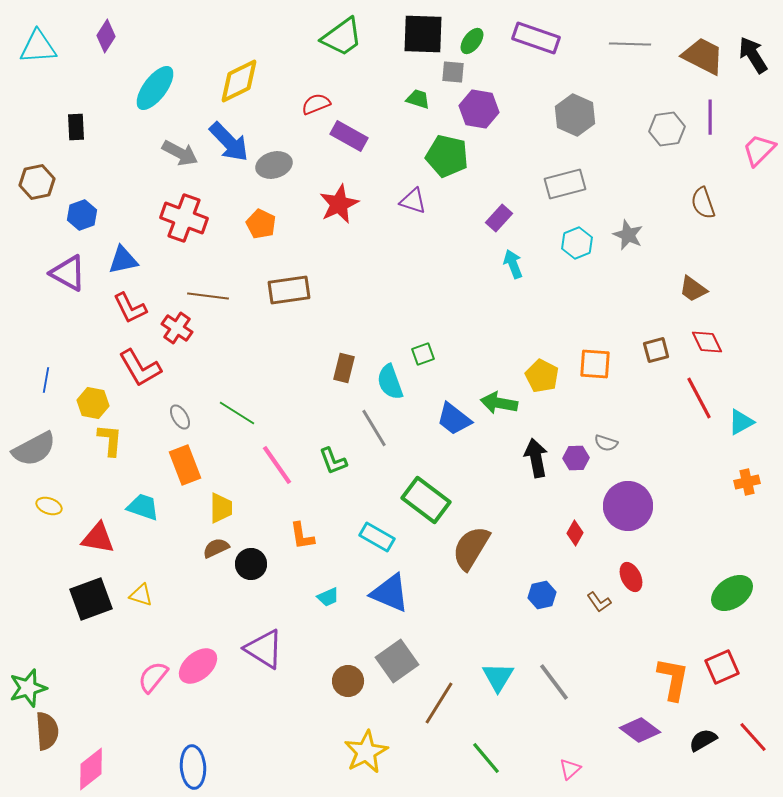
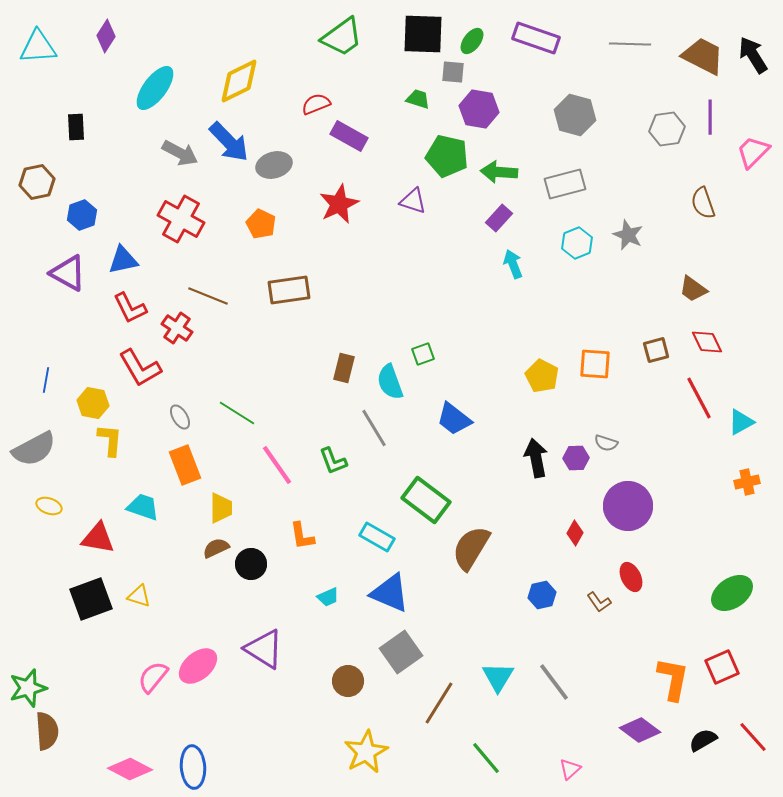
gray hexagon at (575, 115): rotated 9 degrees counterclockwise
pink trapezoid at (759, 150): moved 6 px left, 2 px down
red cross at (184, 218): moved 3 px left, 1 px down; rotated 9 degrees clockwise
brown line at (208, 296): rotated 15 degrees clockwise
green arrow at (499, 403): moved 231 px up; rotated 6 degrees counterclockwise
yellow triangle at (141, 595): moved 2 px left, 1 px down
gray square at (397, 661): moved 4 px right, 9 px up
pink diamond at (91, 769): moved 39 px right; rotated 66 degrees clockwise
